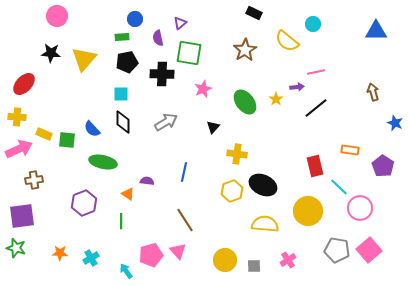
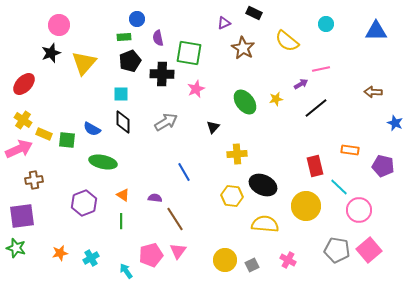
pink circle at (57, 16): moved 2 px right, 9 px down
blue circle at (135, 19): moved 2 px right
purple triangle at (180, 23): moved 44 px right; rotated 16 degrees clockwise
cyan circle at (313, 24): moved 13 px right
green rectangle at (122, 37): moved 2 px right
brown star at (245, 50): moved 2 px left, 2 px up; rotated 10 degrees counterclockwise
black star at (51, 53): rotated 24 degrees counterclockwise
yellow triangle at (84, 59): moved 4 px down
black pentagon at (127, 62): moved 3 px right, 1 px up; rotated 10 degrees counterclockwise
pink line at (316, 72): moved 5 px right, 3 px up
purple arrow at (297, 87): moved 4 px right, 3 px up; rotated 24 degrees counterclockwise
pink star at (203, 89): moved 7 px left
brown arrow at (373, 92): rotated 72 degrees counterclockwise
yellow star at (276, 99): rotated 24 degrees clockwise
yellow cross at (17, 117): moved 6 px right, 3 px down; rotated 30 degrees clockwise
blue semicircle at (92, 129): rotated 18 degrees counterclockwise
yellow cross at (237, 154): rotated 12 degrees counterclockwise
purple pentagon at (383, 166): rotated 20 degrees counterclockwise
blue line at (184, 172): rotated 42 degrees counterclockwise
purple semicircle at (147, 181): moved 8 px right, 17 px down
yellow hexagon at (232, 191): moved 5 px down; rotated 25 degrees clockwise
orange triangle at (128, 194): moved 5 px left, 1 px down
pink circle at (360, 208): moved 1 px left, 2 px down
yellow circle at (308, 211): moved 2 px left, 5 px up
brown line at (185, 220): moved 10 px left, 1 px up
pink triangle at (178, 251): rotated 18 degrees clockwise
orange star at (60, 253): rotated 14 degrees counterclockwise
pink cross at (288, 260): rotated 28 degrees counterclockwise
gray square at (254, 266): moved 2 px left, 1 px up; rotated 24 degrees counterclockwise
